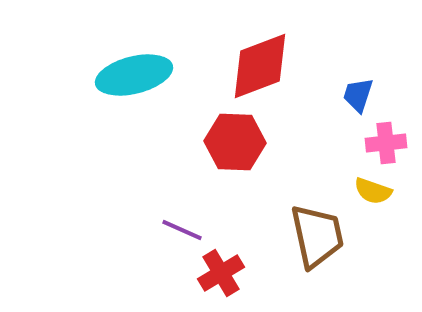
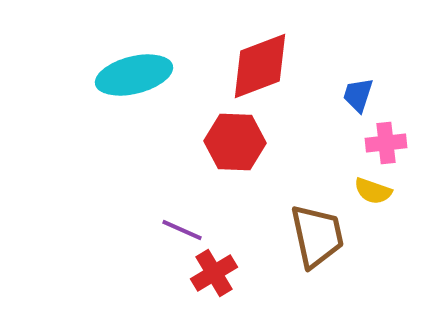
red cross: moved 7 px left
